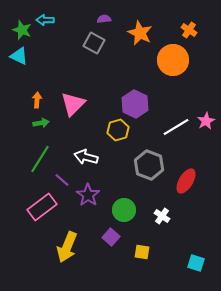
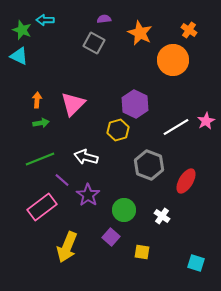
green line: rotated 36 degrees clockwise
